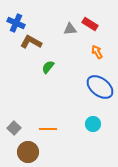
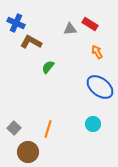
orange line: rotated 72 degrees counterclockwise
